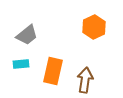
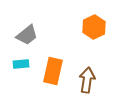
brown arrow: moved 2 px right
